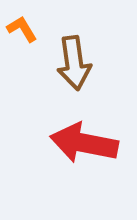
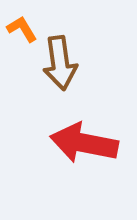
brown arrow: moved 14 px left
